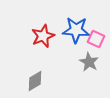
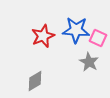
pink square: moved 2 px right, 1 px up
